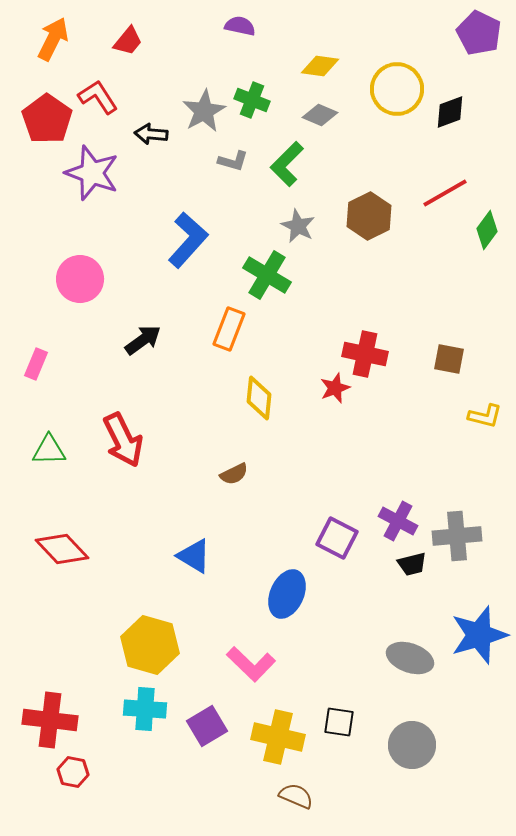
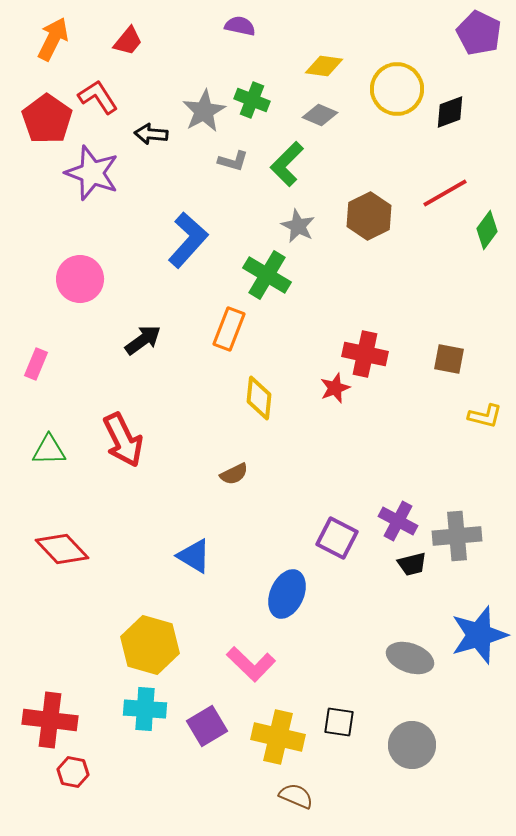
yellow diamond at (320, 66): moved 4 px right
